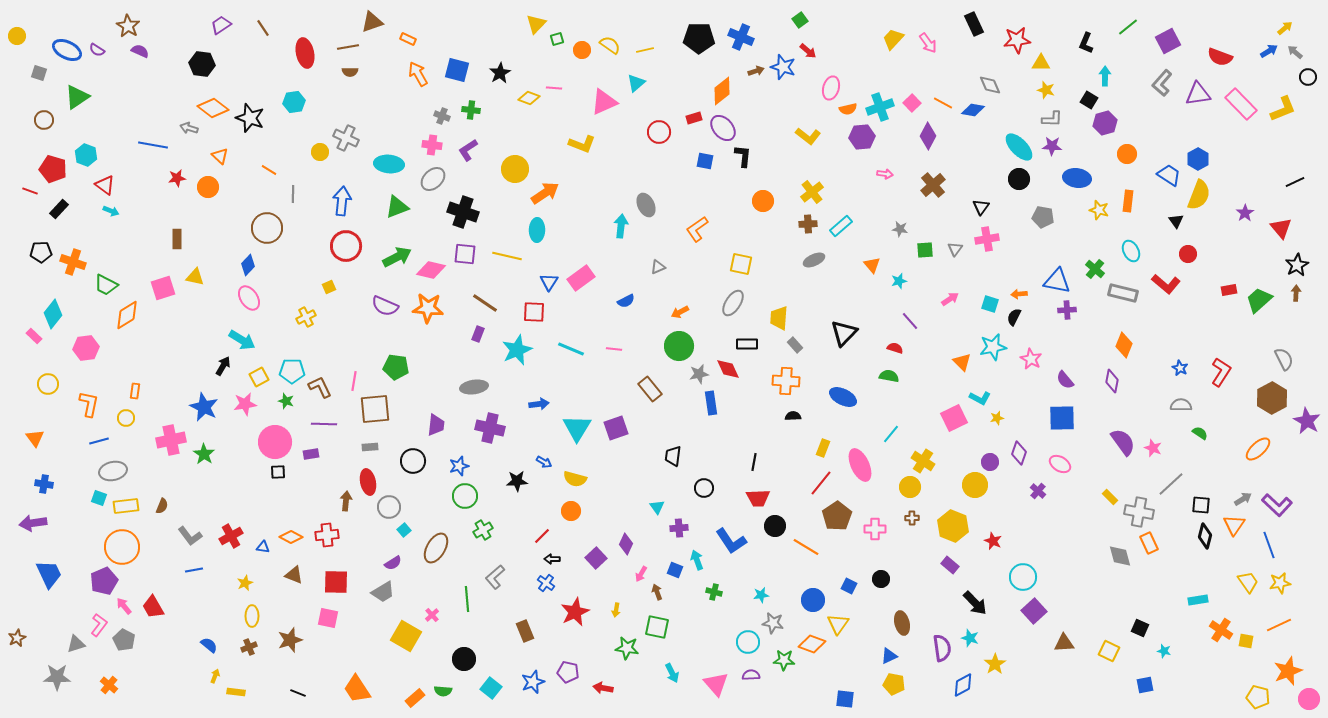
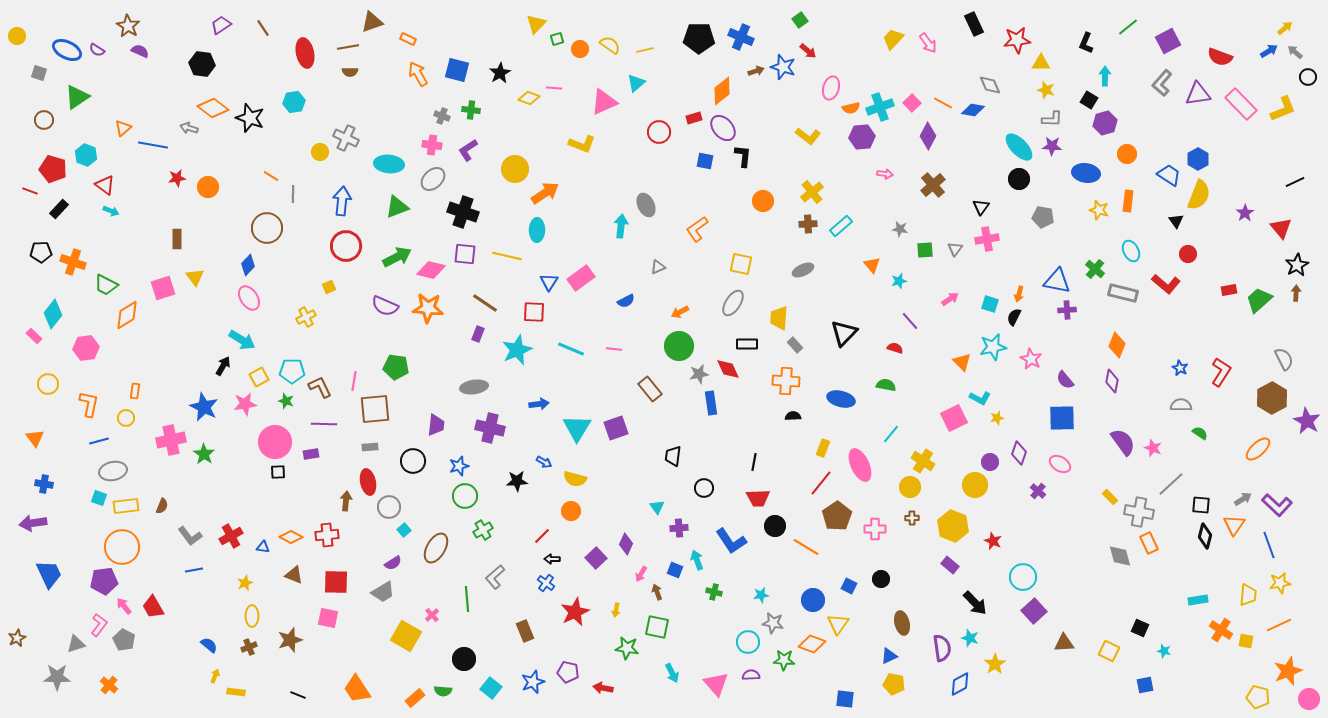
orange circle at (582, 50): moved 2 px left, 1 px up
orange semicircle at (848, 109): moved 3 px right, 1 px up
orange triangle at (220, 156): moved 97 px left, 28 px up; rotated 36 degrees clockwise
orange line at (269, 170): moved 2 px right, 6 px down
blue ellipse at (1077, 178): moved 9 px right, 5 px up
gray ellipse at (814, 260): moved 11 px left, 10 px down
yellow triangle at (195, 277): rotated 42 degrees clockwise
orange arrow at (1019, 294): rotated 70 degrees counterclockwise
orange diamond at (1124, 345): moved 7 px left
green semicircle at (889, 376): moved 3 px left, 9 px down
blue ellipse at (843, 397): moved 2 px left, 2 px down; rotated 12 degrees counterclockwise
purple pentagon at (104, 581): rotated 16 degrees clockwise
yellow trapezoid at (1248, 582): moved 13 px down; rotated 40 degrees clockwise
blue diamond at (963, 685): moved 3 px left, 1 px up
black line at (298, 693): moved 2 px down
